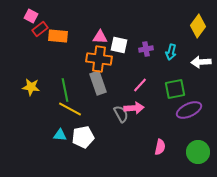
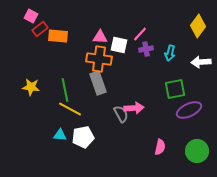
cyan arrow: moved 1 px left, 1 px down
pink line: moved 51 px up
green circle: moved 1 px left, 1 px up
